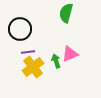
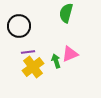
black circle: moved 1 px left, 3 px up
